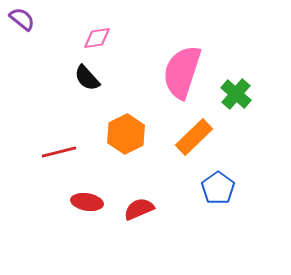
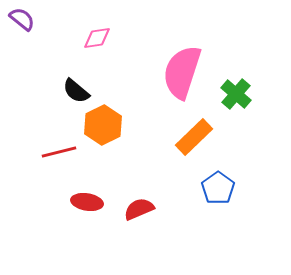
black semicircle: moved 11 px left, 13 px down; rotated 8 degrees counterclockwise
orange hexagon: moved 23 px left, 9 px up
